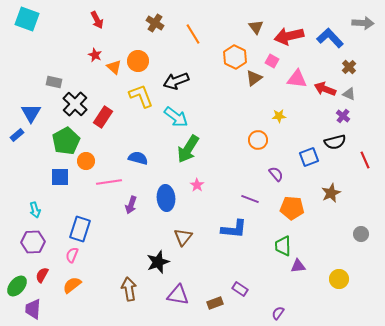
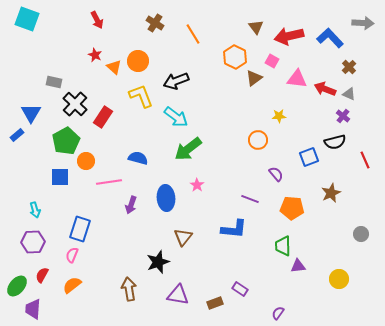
green arrow at (188, 149): rotated 20 degrees clockwise
